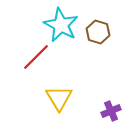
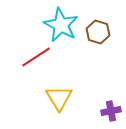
red line: rotated 12 degrees clockwise
purple cross: rotated 12 degrees clockwise
